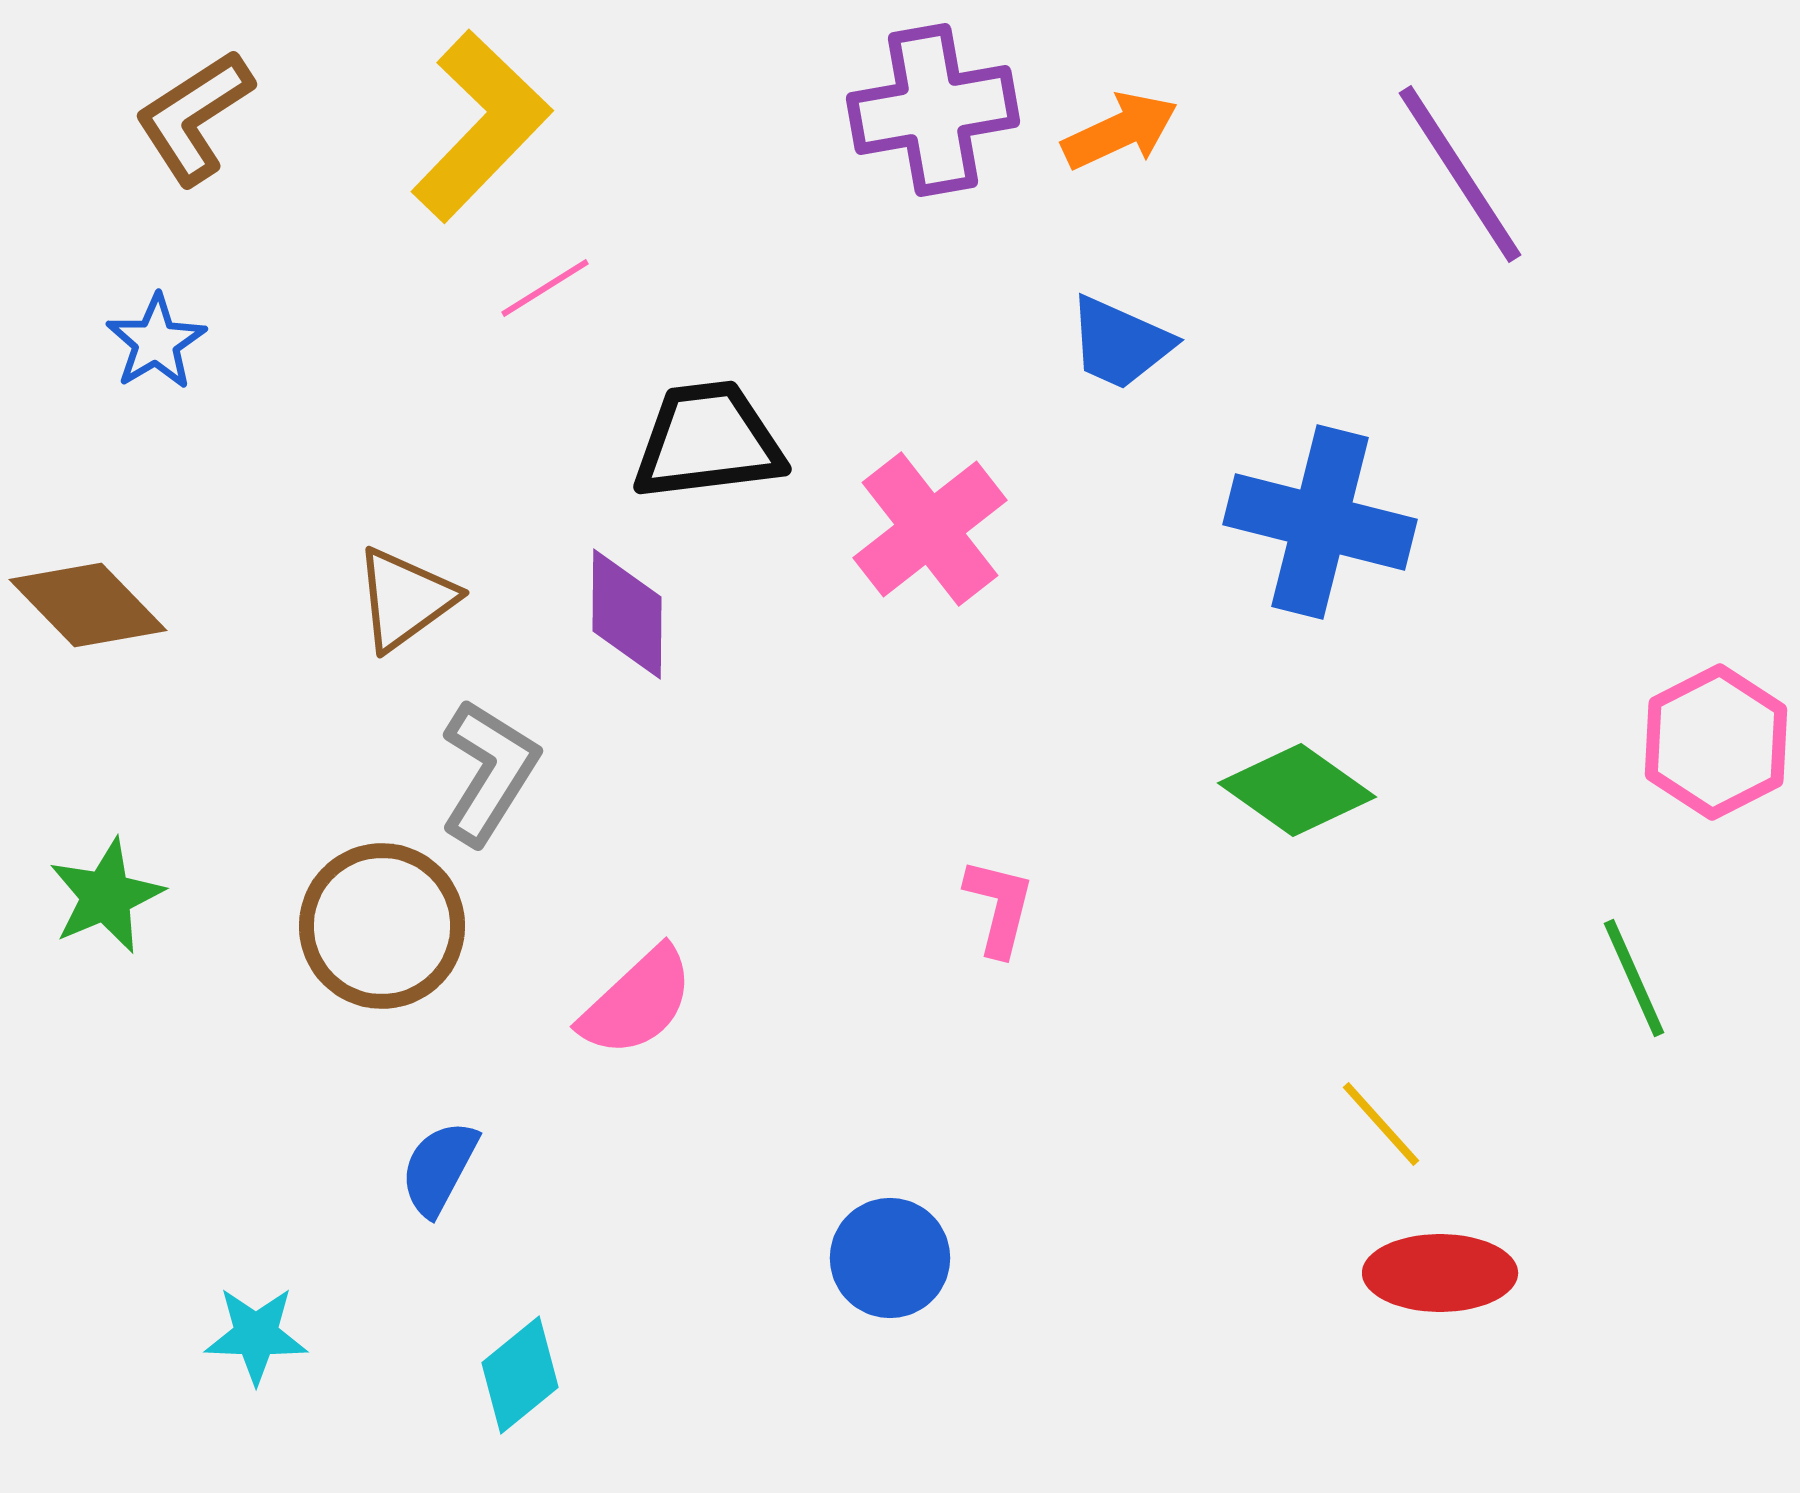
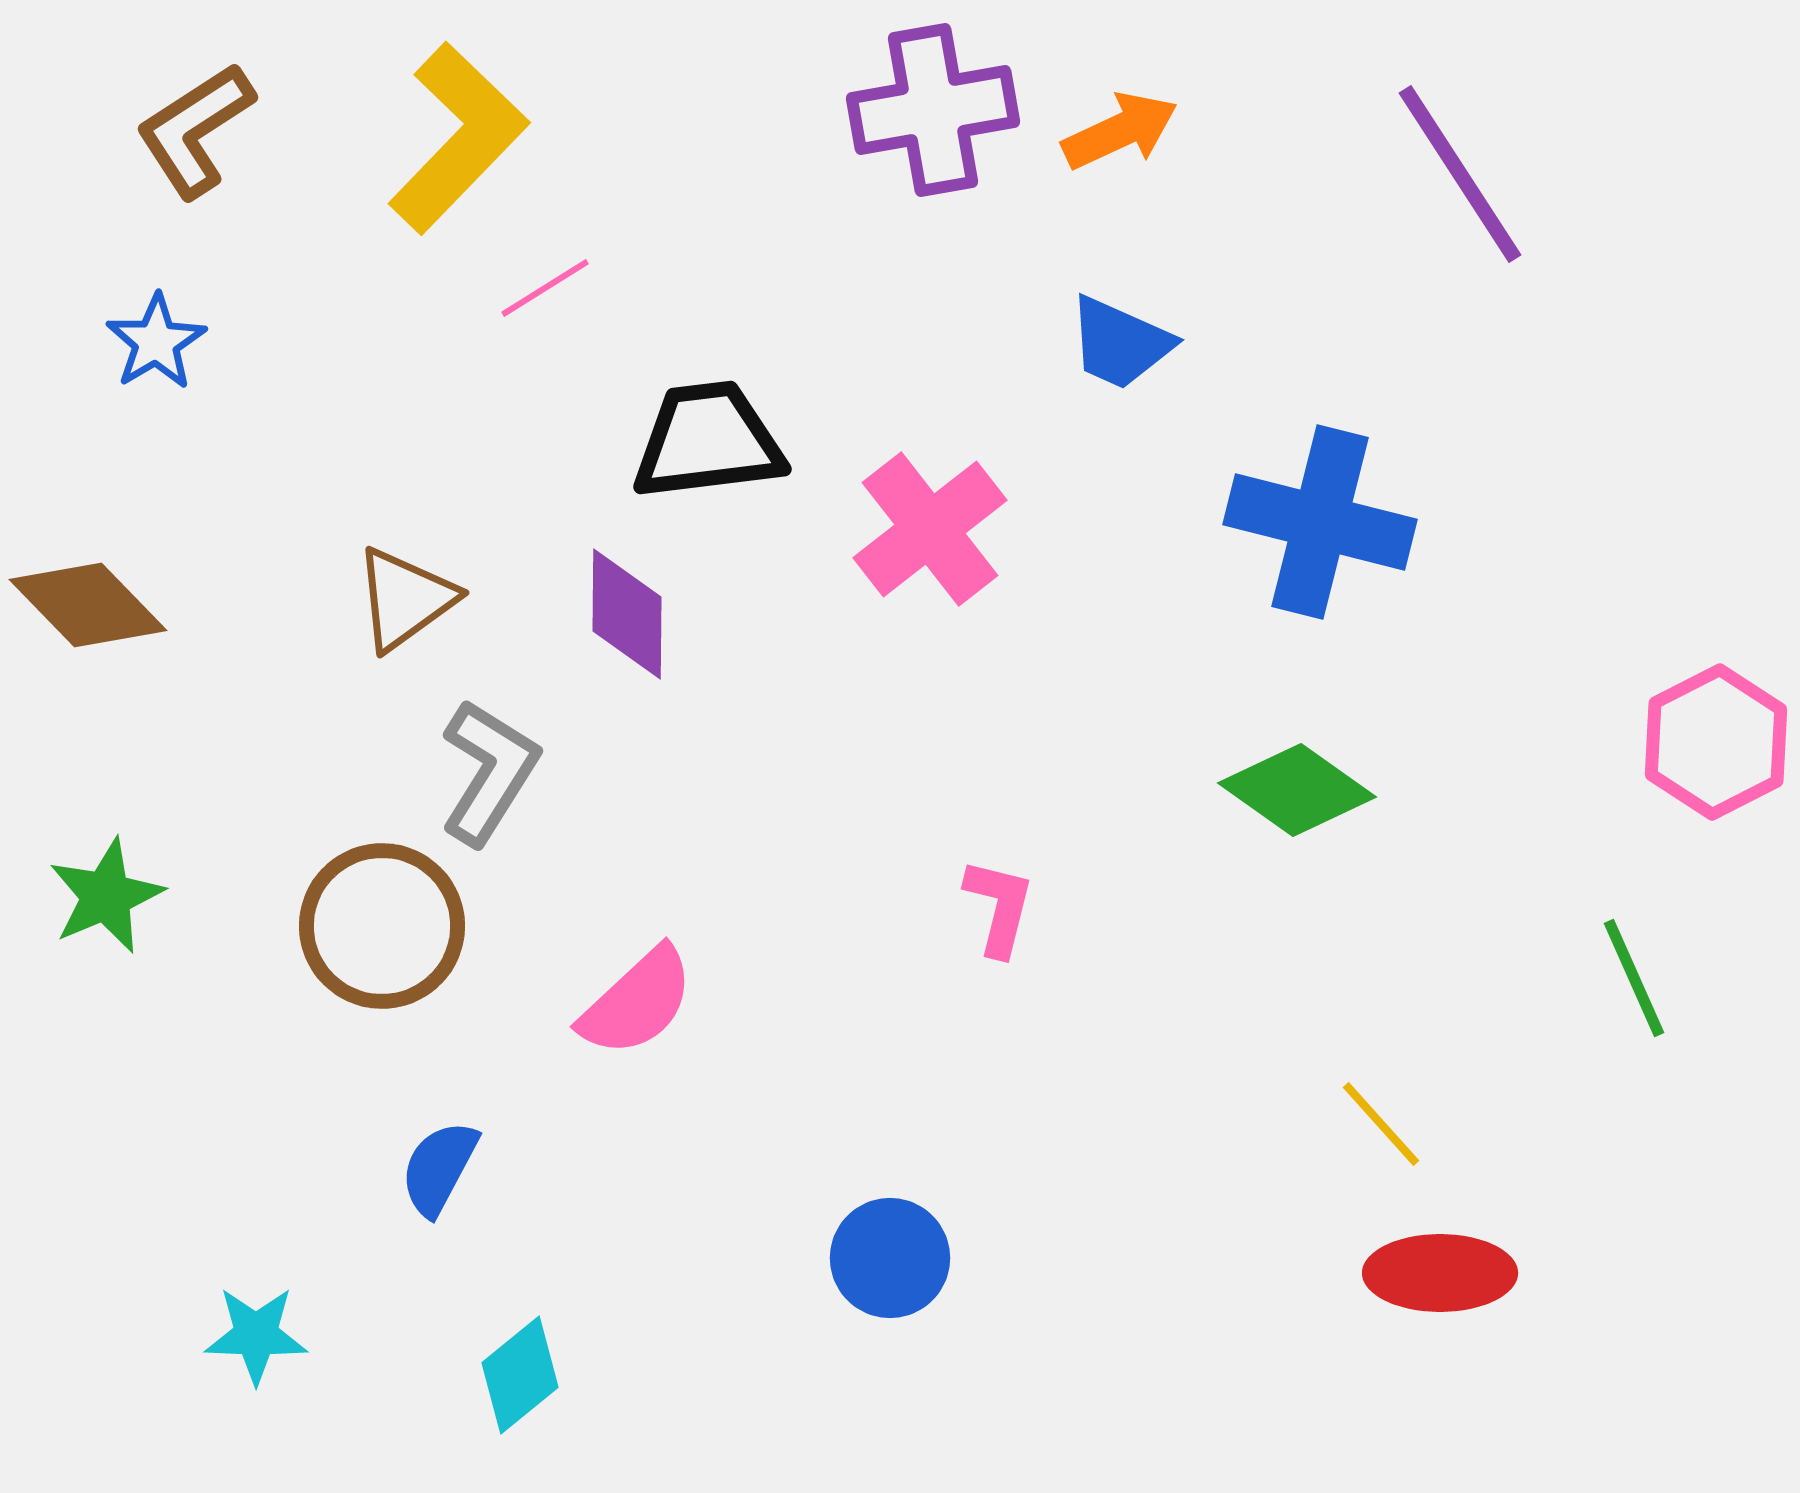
brown L-shape: moved 1 px right, 13 px down
yellow L-shape: moved 23 px left, 12 px down
